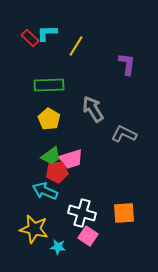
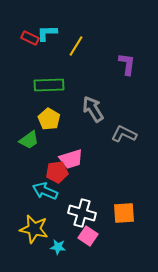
red rectangle: rotated 18 degrees counterclockwise
green trapezoid: moved 22 px left, 16 px up
